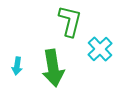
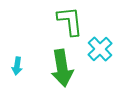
green L-shape: rotated 20 degrees counterclockwise
green arrow: moved 9 px right
